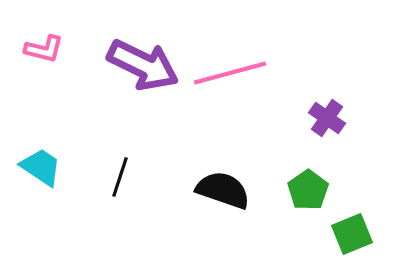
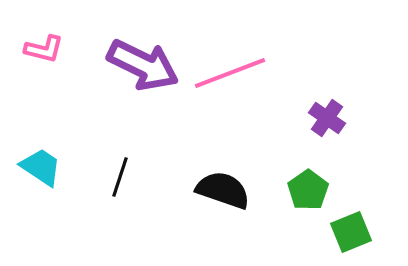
pink line: rotated 6 degrees counterclockwise
green square: moved 1 px left, 2 px up
